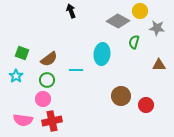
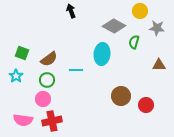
gray diamond: moved 4 px left, 5 px down
